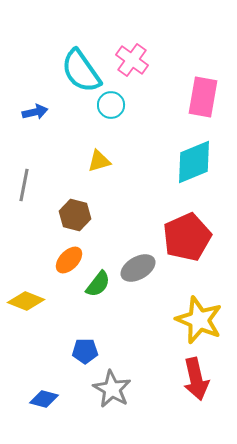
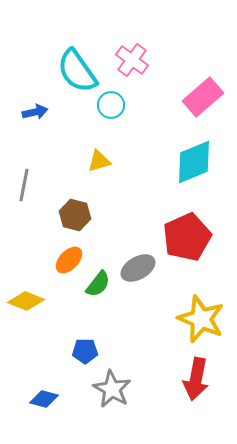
cyan semicircle: moved 4 px left
pink rectangle: rotated 39 degrees clockwise
yellow star: moved 2 px right, 1 px up
red arrow: rotated 24 degrees clockwise
